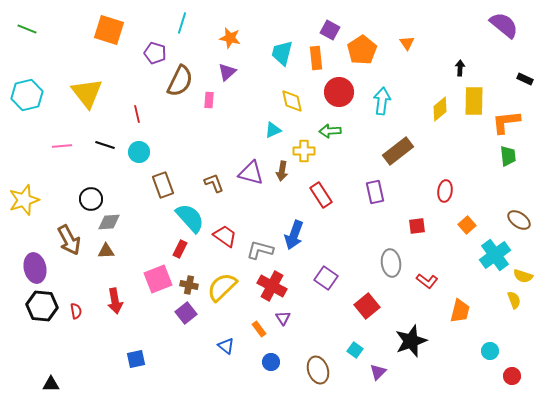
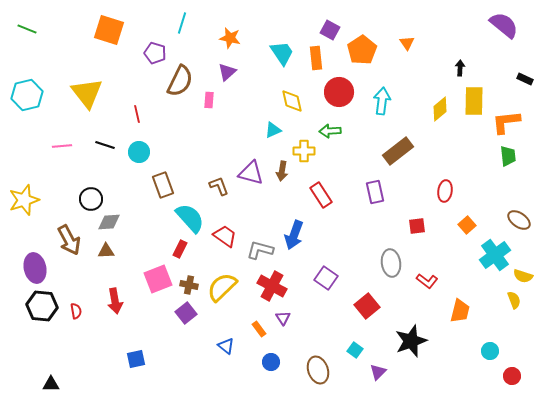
cyan trapezoid at (282, 53): rotated 132 degrees clockwise
brown L-shape at (214, 183): moved 5 px right, 3 px down
